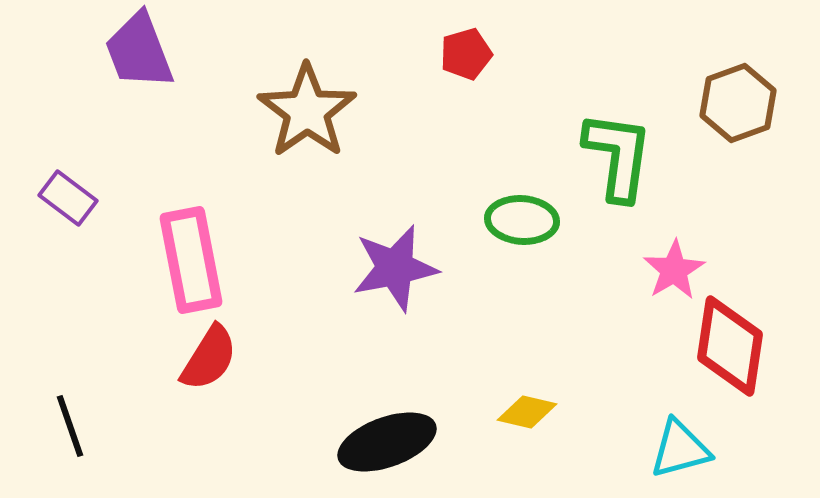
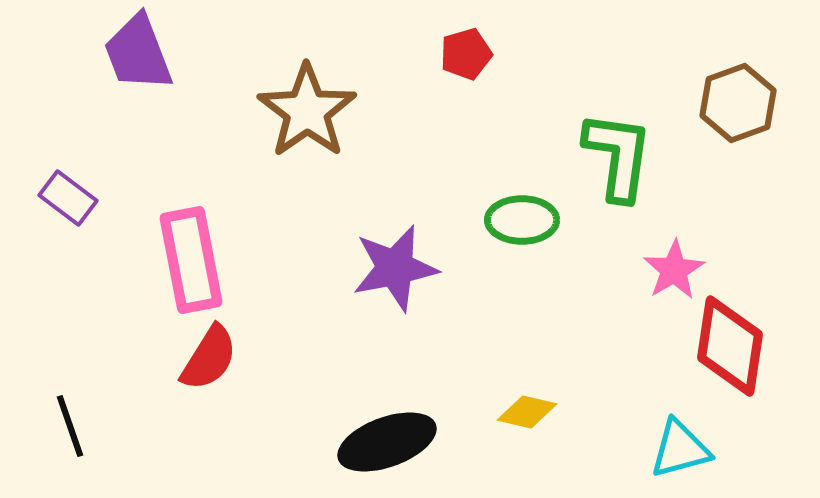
purple trapezoid: moved 1 px left, 2 px down
green ellipse: rotated 4 degrees counterclockwise
